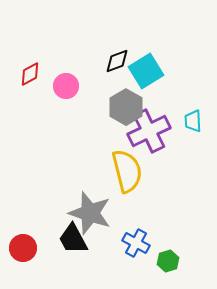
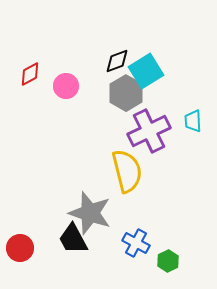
gray hexagon: moved 14 px up
red circle: moved 3 px left
green hexagon: rotated 10 degrees counterclockwise
